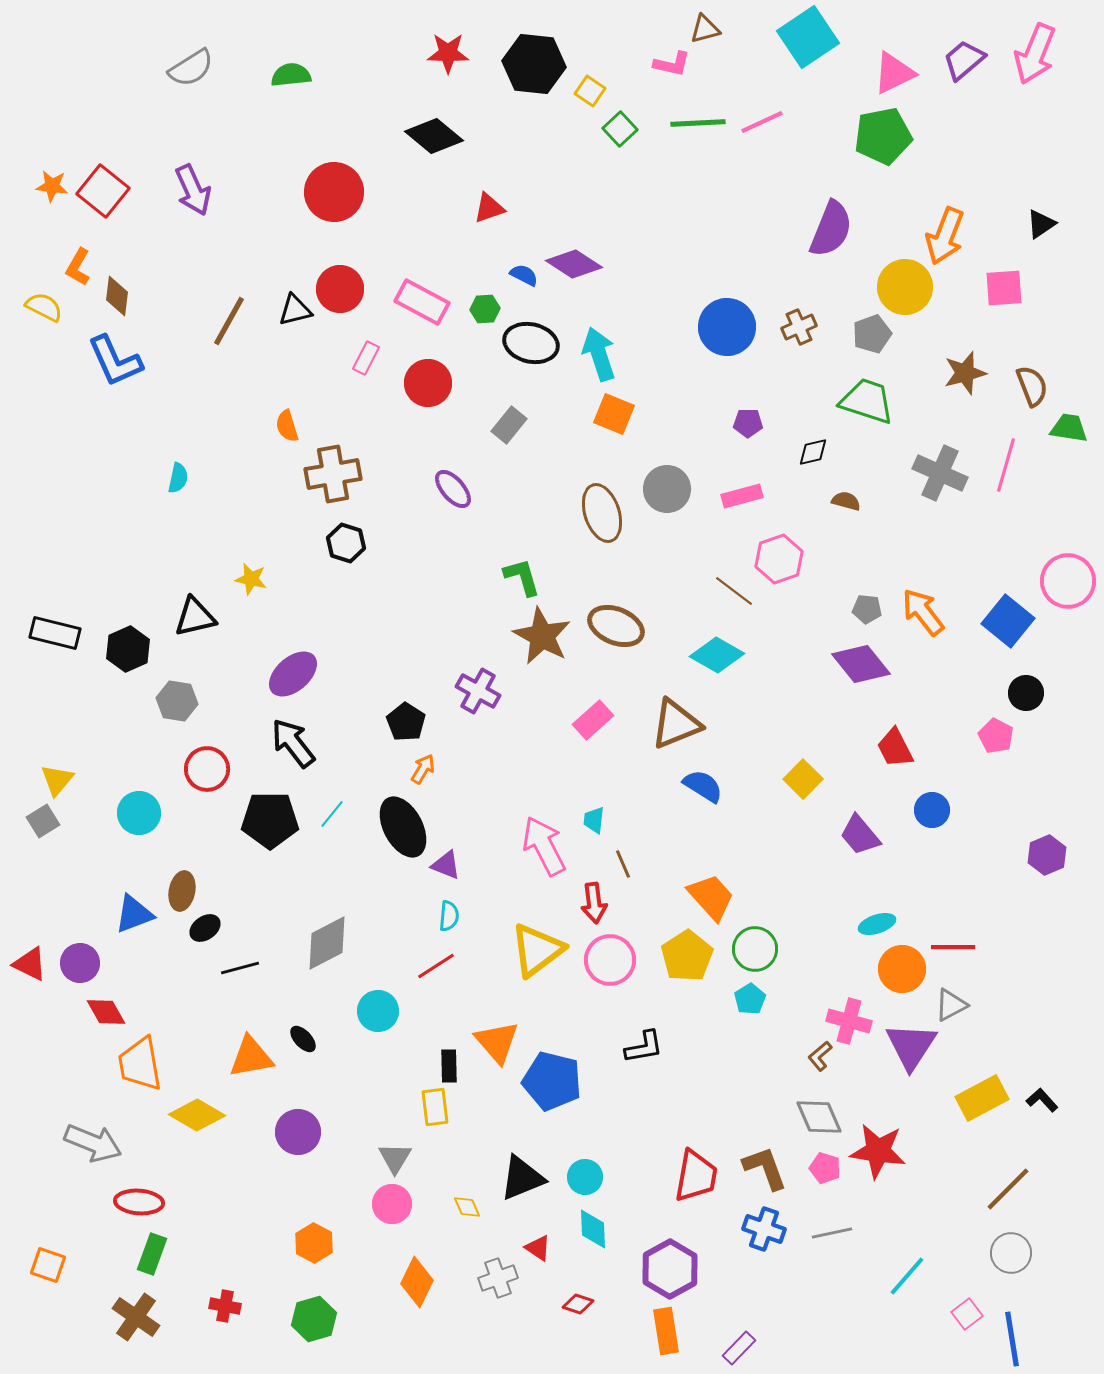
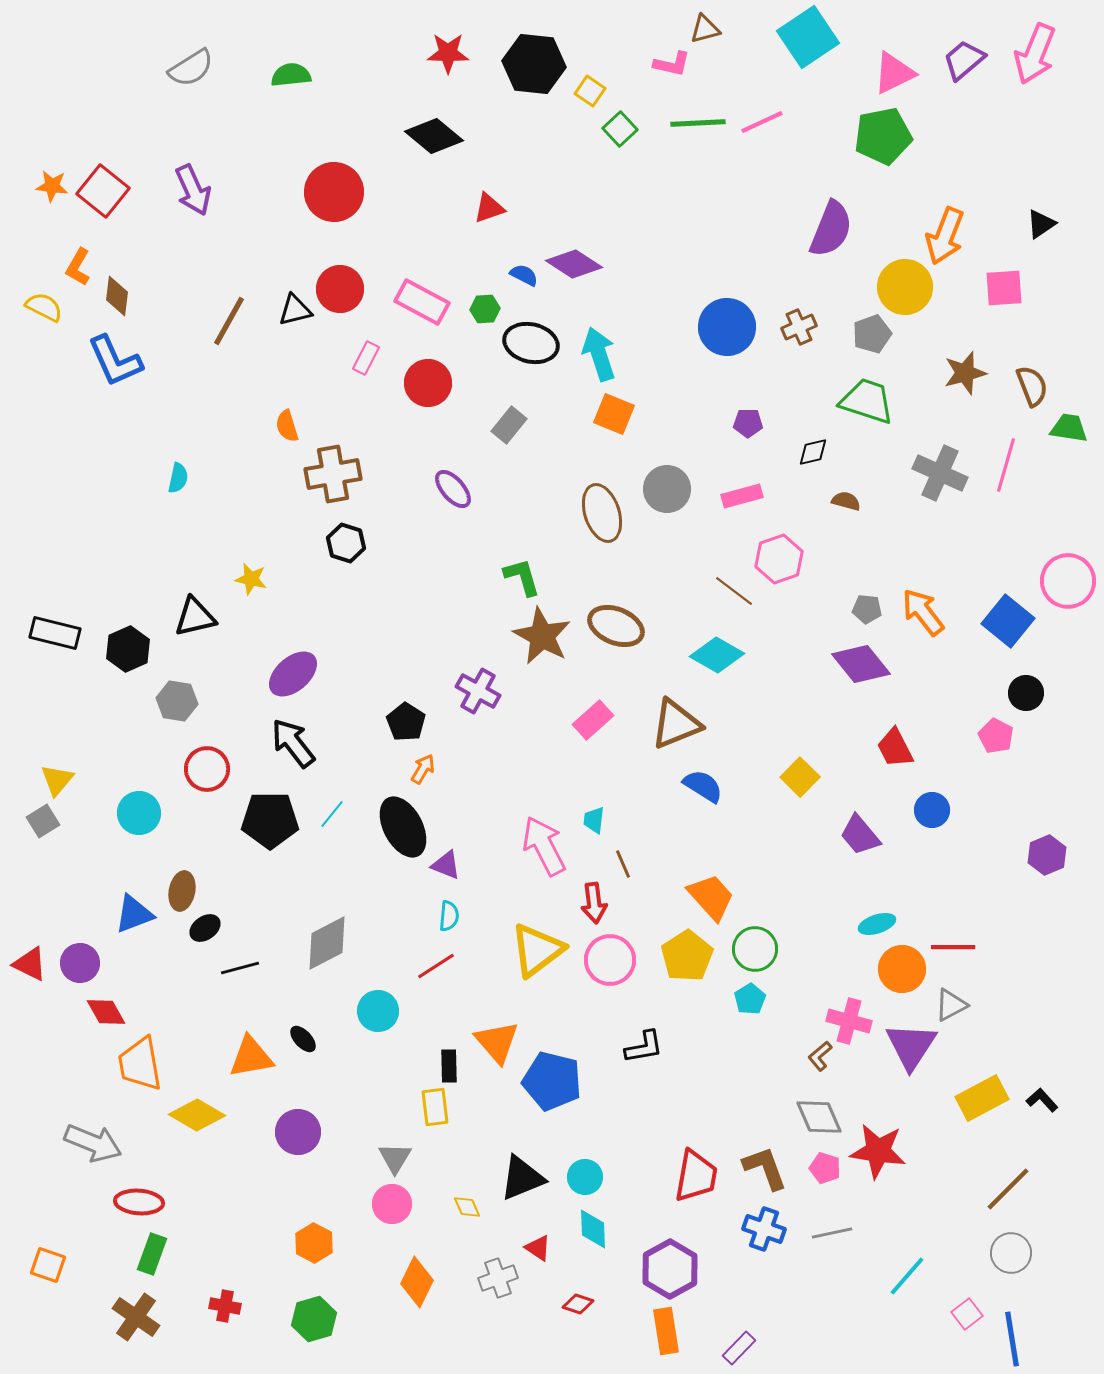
yellow square at (803, 779): moved 3 px left, 2 px up
